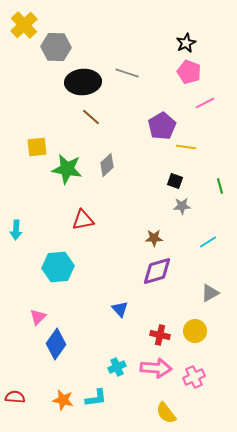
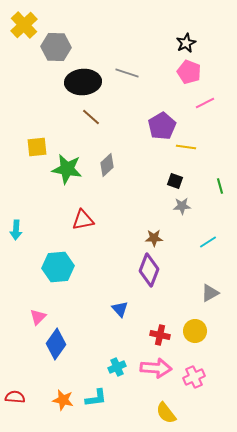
purple diamond: moved 8 px left, 1 px up; rotated 52 degrees counterclockwise
